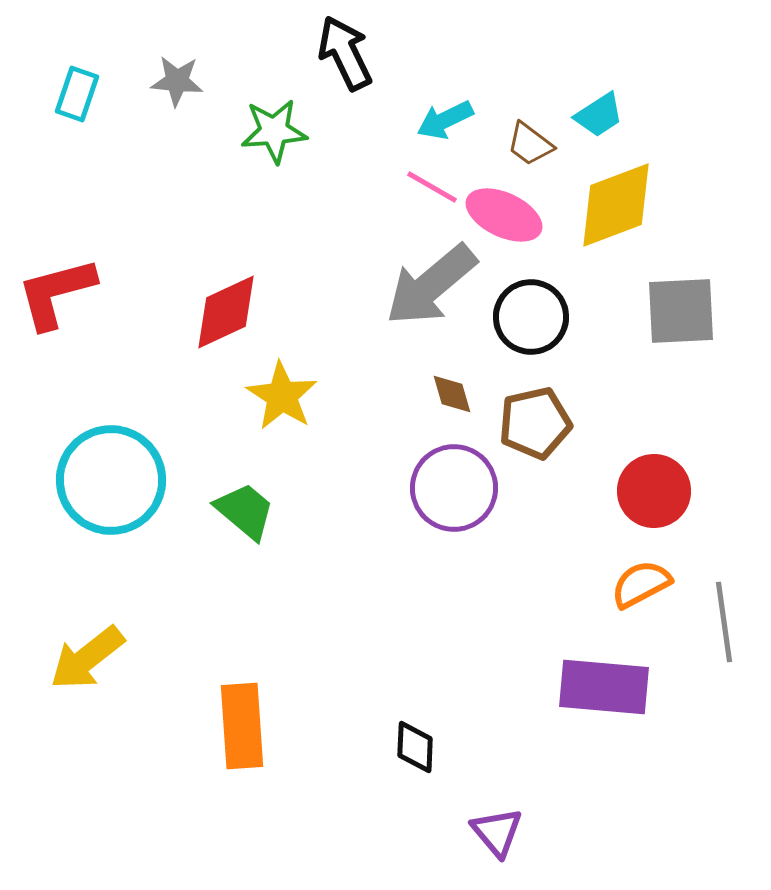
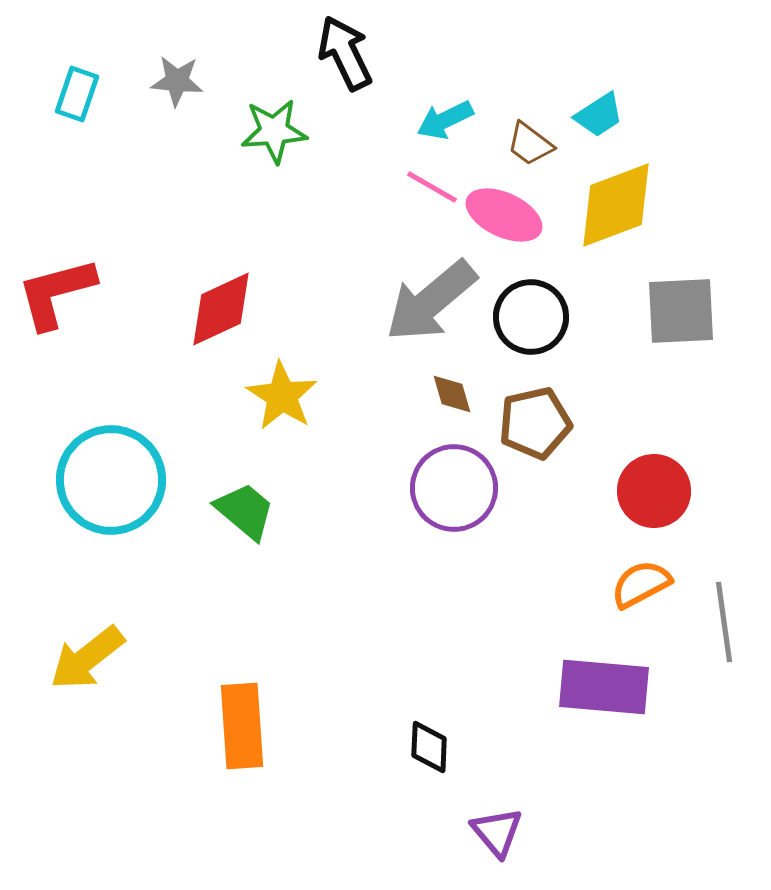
gray arrow: moved 16 px down
red diamond: moved 5 px left, 3 px up
black diamond: moved 14 px right
